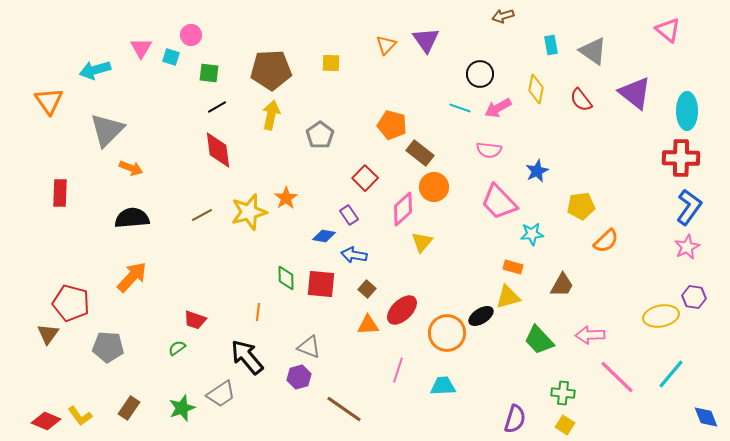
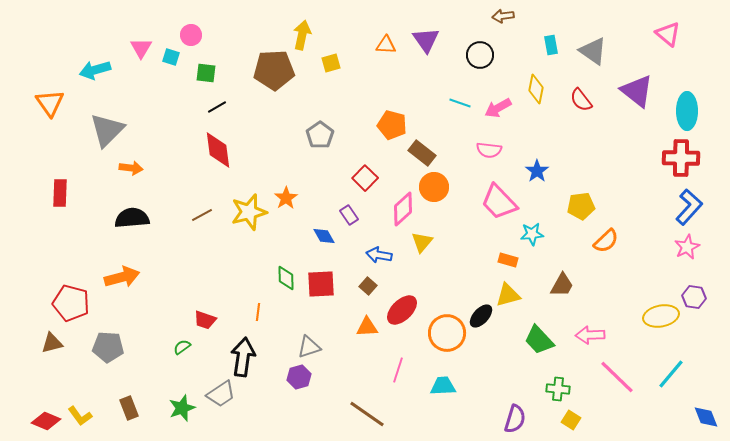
brown arrow at (503, 16): rotated 10 degrees clockwise
pink triangle at (668, 30): moved 4 px down
orange triangle at (386, 45): rotated 50 degrees clockwise
yellow square at (331, 63): rotated 18 degrees counterclockwise
brown pentagon at (271, 70): moved 3 px right
green square at (209, 73): moved 3 px left
black circle at (480, 74): moved 19 px up
purple triangle at (635, 93): moved 2 px right, 2 px up
orange triangle at (49, 101): moved 1 px right, 2 px down
cyan line at (460, 108): moved 5 px up
yellow arrow at (271, 115): moved 31 px right, 80 px up
brown rectangle at (420, 153): moved 2 px right
orange arrow at (131, 168): rotated 15 degrees counterclockwise
blue star at (537, 171): rotated 10 degrees counterclockwise
blue L-shape at (689, 207): rotated 6 degrees clockwise
blue diamond at (324, 236): rotated 50 degrees clockwise
blue arrow at (354, 255): moved 25 px right
orange rectangle at (513, 267): moved 5 px left, 7 px up
orange arrow at (132, 277): moved 10 px left; rotated 32 degrees clockwise
red square at (321, 284): rotated 8 degrees counterclockwise
brown square at (367, 289): moved 1 px right, 3 px up
yellow triangle at (508, 297): moved 2 px up
black ellipse at (481, 316): rotated 15 degrees counterclockwise
red trapezoid at (195, 320): moved 10 px right
orange triangle at (368, 325): moved 1 px left, 2 px down
brown triangle at (48, 334): moved 4 px right, 9 px down; rotated 40 degrees clockwise
gray triangle at (309, 347): rotated 40 degrees counterclockwise
green semicircle at (177, 348): moved 5 px right, 1 px up
black arrow at (247, 357): moved 4 px left; rotated 48 degrees clockwise
green cross at (563, 393): moved 5 px left, 4 px up
brown rectangle at (129, 408): rotated 55 degrees counterclockwise
brown line at (344, 409): moved 23 px right, 5 px down
yellow square at (565, 425): moved 6 px right, 5 px up
